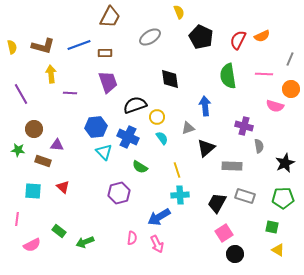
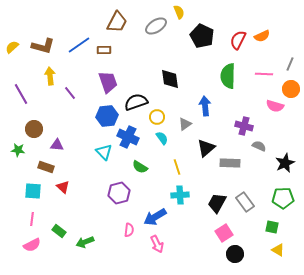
brown trapezoid at (110, 17): moved 7 px right, 5 px down
gray ellipse at (150, 37): moved 6 px right, 11 px up
black pentagon at (201, 37): moved 1 px right, 1 px up
blue line at (79, 45): rotated 15 degrees counterclockwise
yellow semicircle at (12, 47): rotated 120 degrees counterclockwise
brown rectangle at (105, 53): moved 1 px left, 3 px up
gray line at (290, 59): moved 5 px down
yellow arrow at (51, 74): moved 1 px left, 2 px down
green semicircle at (228, 76): rotated 10 degrees clockwise
purple line at (70, 93): rotated 48 degrees clockwise
black semicircle at (135, 105): moved 1 px right, 3 px up
blue hexagon at (96, 127): moved 11 px right, 11 px up
gray triangle at (188, 128): moved 3 px left, 4 px up; rotated 16 degrees counterclockwise
gray semicircle at (259, 146): rotated 56 degrees counterclockwise
brown rectangle at (43, 161): moved 3 px right, 6 px down
gray rectangle at (232, 166): moved 2 px left, 3 px up
yellow line at (177, 170): moved 3 px up
gray rectangle at (245, 196): moved 6 px down; rotated 36 degrees clockwise
blue arrow at (159, 217): moved 4 px left
pink line at (17, 219): moved 15 px right
pink semicircle at (132, 238): moved 3 px left, 8 px up
